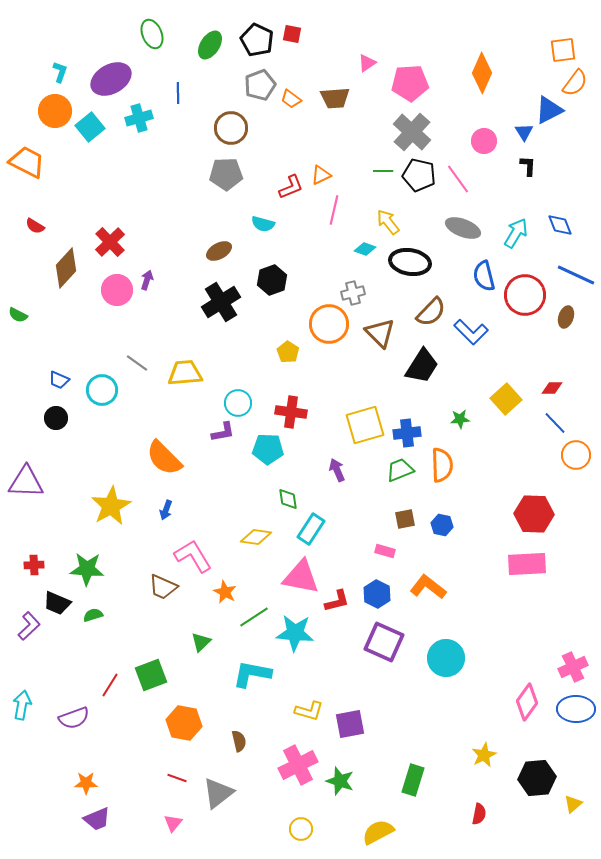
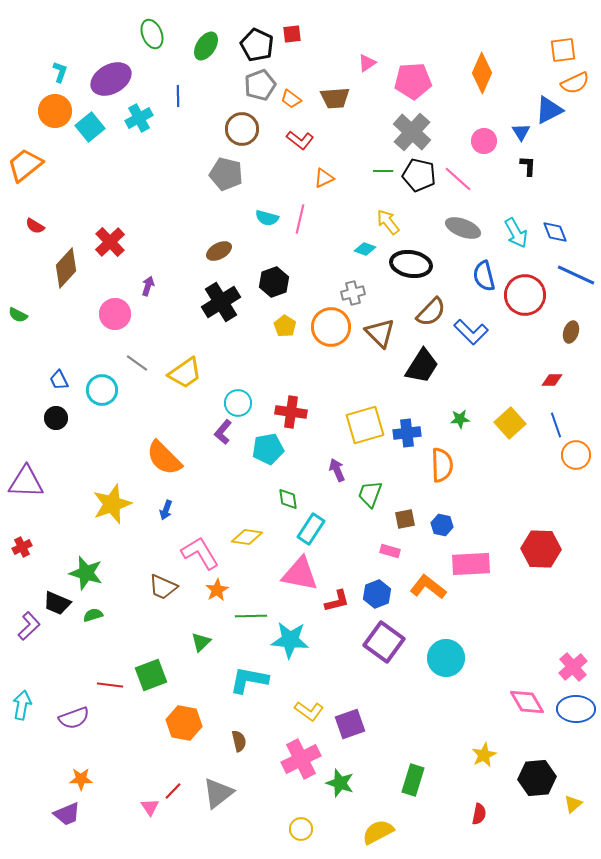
red square at (292, 34): rotated 18 degrees counterclockwise
black pentagon at (257, 40): moved 5 px down
green ellipse at (210, 45): moved 4 px left, 1 px down
pink pentagon at (410, 83): moved 3 px right, 2 px up
orange semicircle at (575, 83): rotated 28 degrees clockwise
blue line at (178, 93): moved 3 px down
cyan cross at (139, 118): rotated 12 degrees counterclockwise
brown circle at (231, 128): moved 11 px right, 1 px down
blue triangle at (524, 132): moved 3 px left
orange trapezoid at (27, 162): moved 2 px left, 3 px down; rotated 66 degrees counterclockwise
gray pentagon at (226, 174): rotated 16 degrees clockwise
orange triangle at (321, 175): moved 3 px right, 3 px down
pink line at (458, 179): rotated 12 degrees counterclockwise
red L-shape at (291, 187): moved 9 px right, 47 px up; rotated 60 degrees clockwise
pink line at (334, 210): moved 34 px left, 9 px down
cyan semicircle at (263, 224): moved 4 px right, 6 px up
blue diamond at (560, 225): moved 5 px left, 7 px down
cyan arrow at (516, 233): rotated 120 degrees clockwise
black ellipse at (410, 262): moved 1 px right, 2 px down
purple arrow at (147, 280): moved 1 px right, 6 px down
black hexagon at (272, 280): moved 2 px right, 2 px down
pink circle at (117, 290): moved 2 px left, 24 px down
brown ellipse at (566, 317): moved 5 px right, 15 px down
orange circle at (329, 324): moved 2 px right, 3 px down
yellow pentagon at (288, 352): moved 3 px left, 26 px up
yellow trapezoid at (185, 373): rotated 150 degrees clockwise
blue trapezoid at (59, 380): rotated 40 degrees clockwise
red diamond at (552, 388): moved 8 px up
yellow square at (506, 399): moved 4 px right, 24 px down
blue line at (555, 423): moved 1 px right, 2 px down; rotated 25 degrees clockwise
purple L-shape at (223, 432): rotated 140 degrees clockwise
cyan pentagon at (268, 449): rotated 12 degrees counterclockwise
green trapezoid at (400, 470): moved 30 px left, 24 px down; rotated 48 degrees counterclockwise
yellow star at (111, 506): moved 1 px right, 2 px up; rotated 9 degrees clockwise
red hexagon at (534, 514): moved 7 px right, 35 px down
yellow diamond at (256, 537): moved 9 px left
pink rectangle at (385, 551): moved 5 px right
pink L-shape at (193, 556): moved 7 px right, 3 px up
pink rectangle at (527, 564): moved 56 px left
red cross at (34, 565): moved 12 px left, 18 px up; rotated 24 degrees counterclockwise
green star at (87, 569): moved 1 px left, 4 px down; rotated 12 degrees clockwise
pink triangle at (301, 577): moved 1 px left, 3 px up
orange star at (225, 592): moved 8 px left, 2 px up; rotated 15 degrees clockwise
blue hexagon at (377, 594): rotated 12 degrees clockwise
green line at (254, 617): moved 3 px left, 1 px up; rotated 32 degrees clockwise
cyan star at (295, 633): moved 5 px left, 7 px down
purple square at (384, 642): rotated 12 degrees clockwise
pink cross at (573, 667): rotated 16 degrees counterclockwise
cyan L-shape at (252, 674): moved 3 px left, 6 px down
red line at (110, 685): rotated 65 degrees clockwise
pink diamond at (527, 702): rotated 66 degrees counterclockwise
yellow L-shape at (309, 711): rotated 20 degrees clockwise
purple square at (350, 724): rotated 8 degrees counterclockwise
pink cross at (298, 765): moved 3 px right, 6 px up
red line at (177, 778): moved 4 px left, 13 px down; rotated 66 degrees counterclockwise
green star at (340, 781): moved 2 px down
orange star at (86, 783): moved 5 px left, 4 px up
purple trapezoid at (97, 819): moved 30 px left, 5 px up
pink triangle at (173, 823): moved 23 px left, 16 px up; rotated 12 degrees counterclockwise
